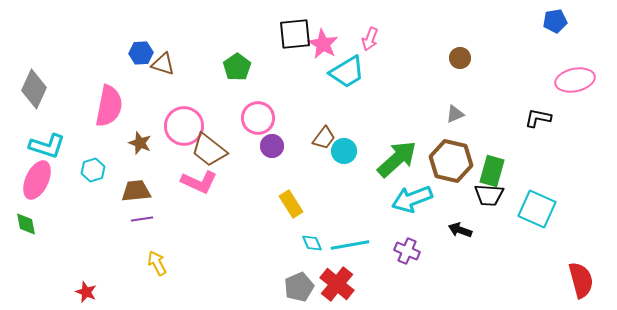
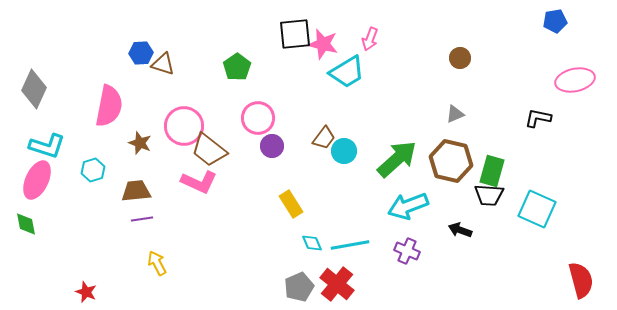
pink star at (323, 44): rotated 16 degrees counterclockwise
cyan arrow at (412, 199): moved 4 px left, 7 px down
